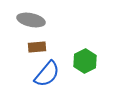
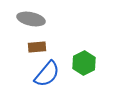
gray ellipse: moved 1 px up
green hexagon: moved 1 px left, 2 px down
